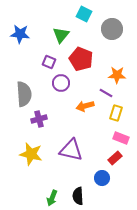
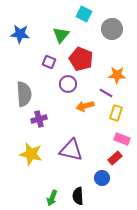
purple circle: moved 7 px right, 1 px down
pink rectangle: moved 1 px right, 1 px down
